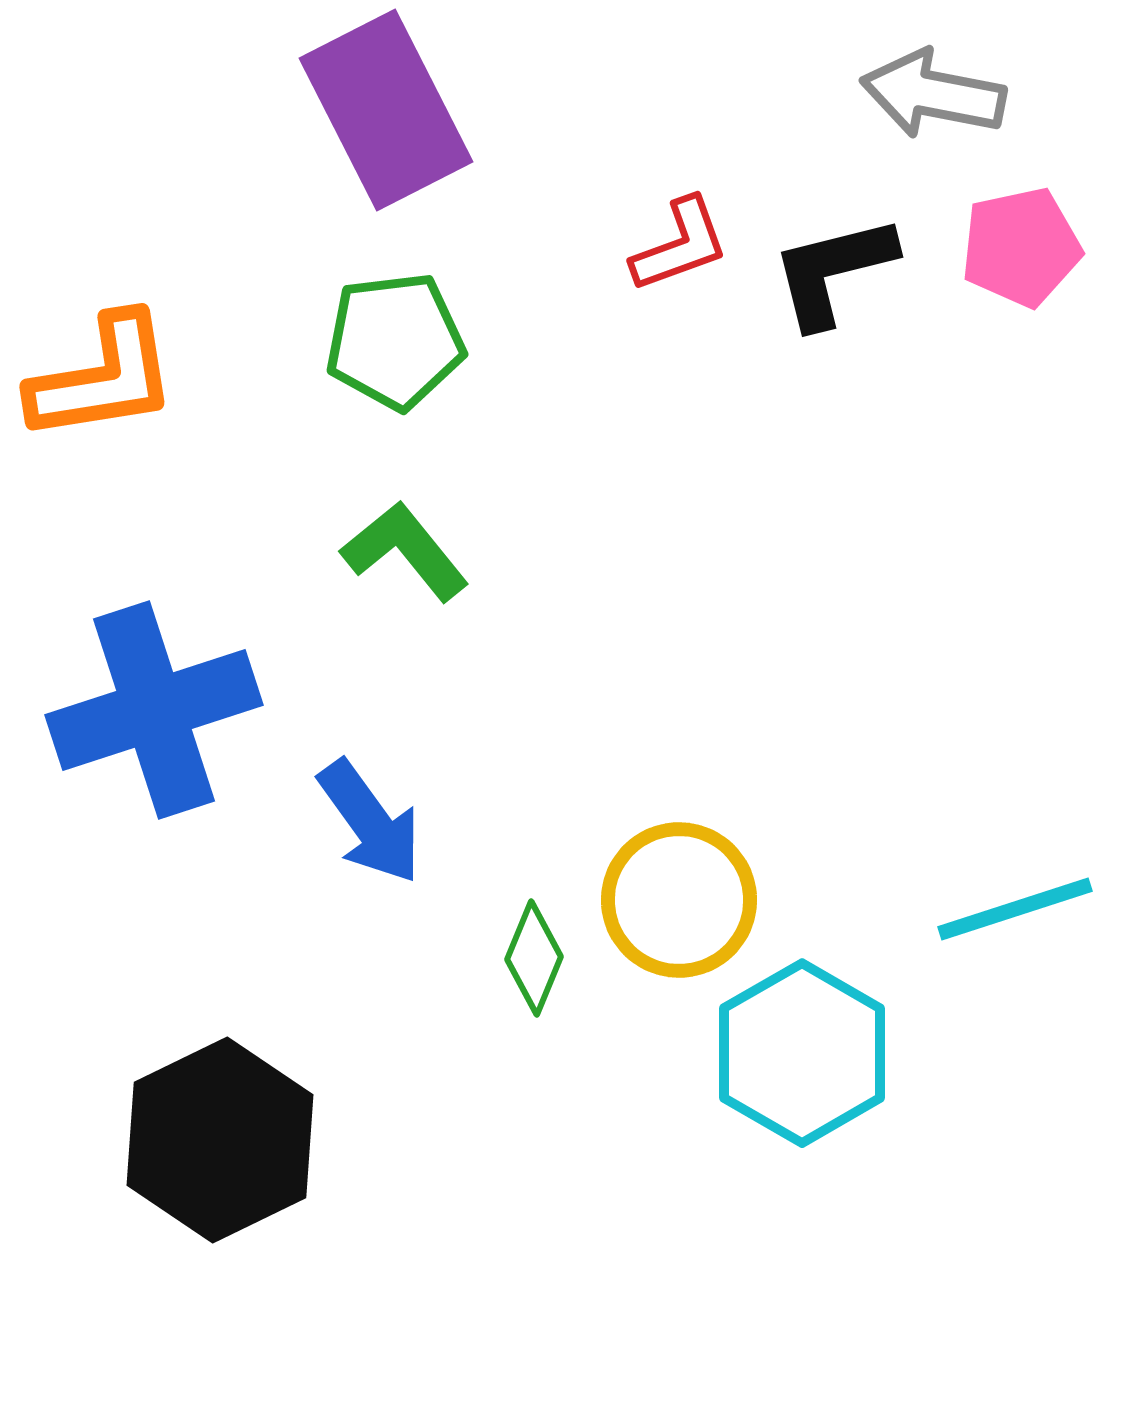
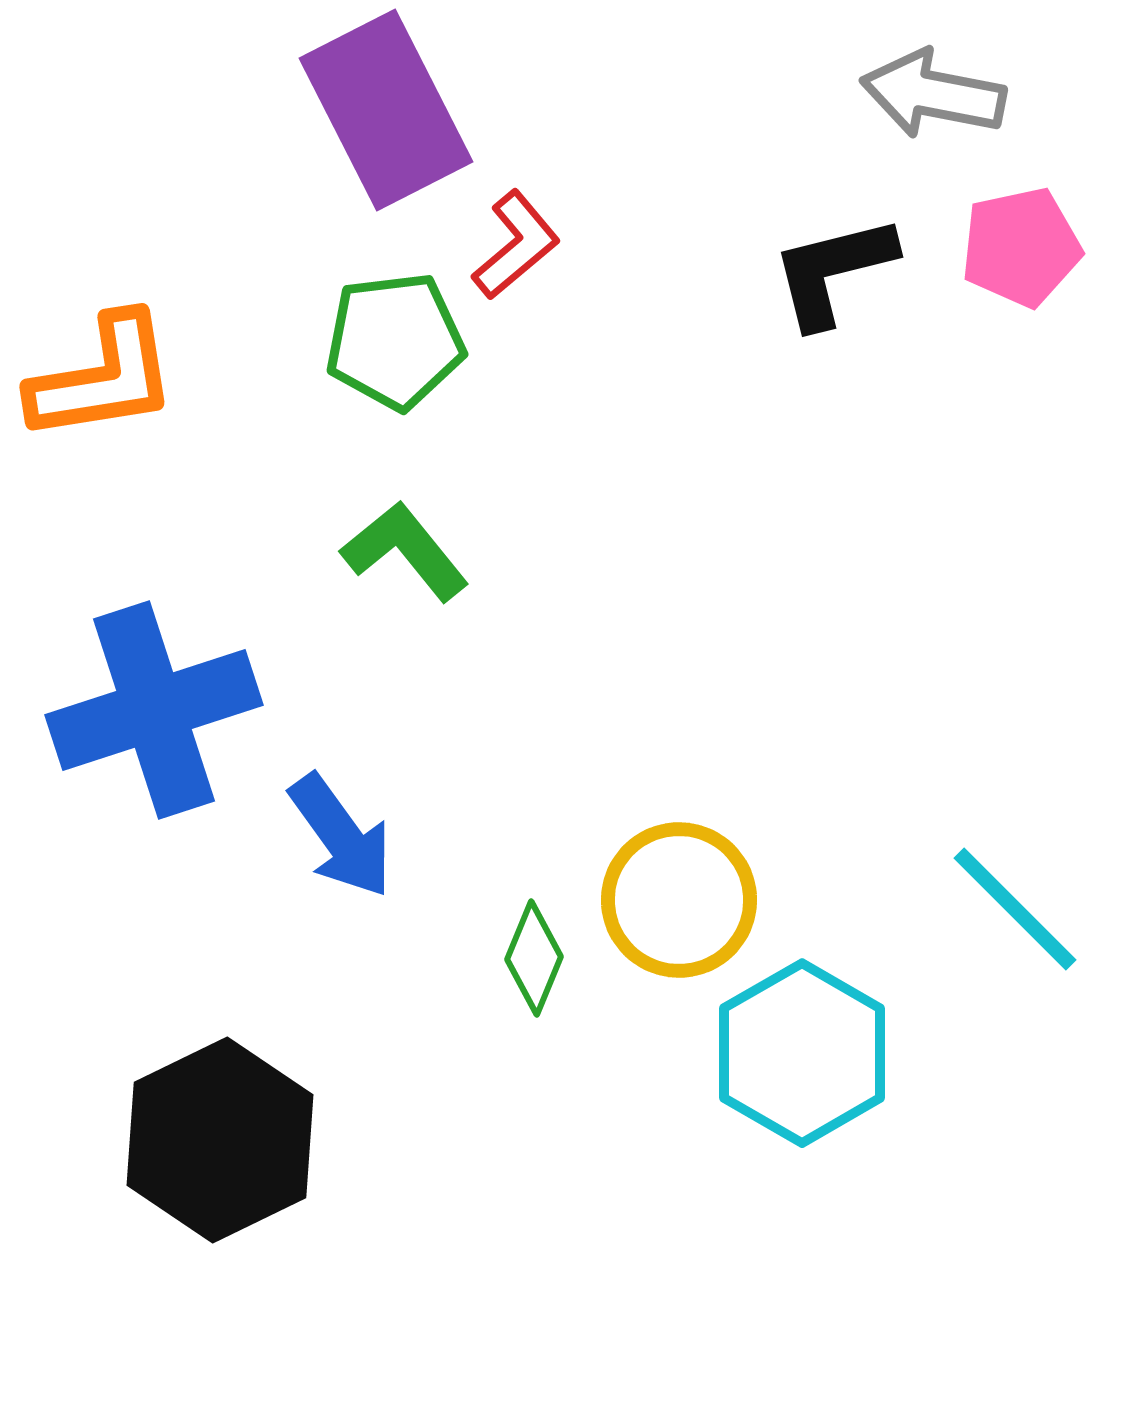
red L-shape: moved 164 px left; rotated 20 degrees counterclockwise
blue arrow: moved 29 px left, 14 px down
cyan line: rotated 63 degrees clockwise
